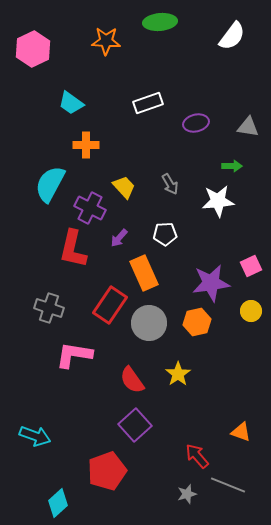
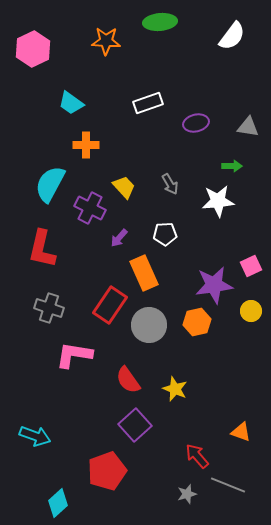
red L-shape: moved 31 px left
purple star: moved 3 px right, 2 px down
gray circle: moved 2 px down
yellow star: moved 3 px left, 15 px down; rotated 15 degrees counterclockwise
red semicircle: moved 4 px left
